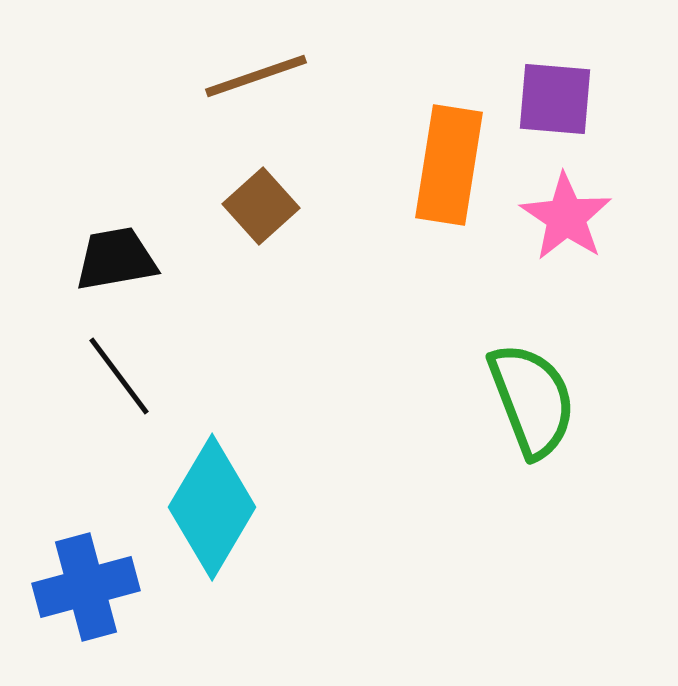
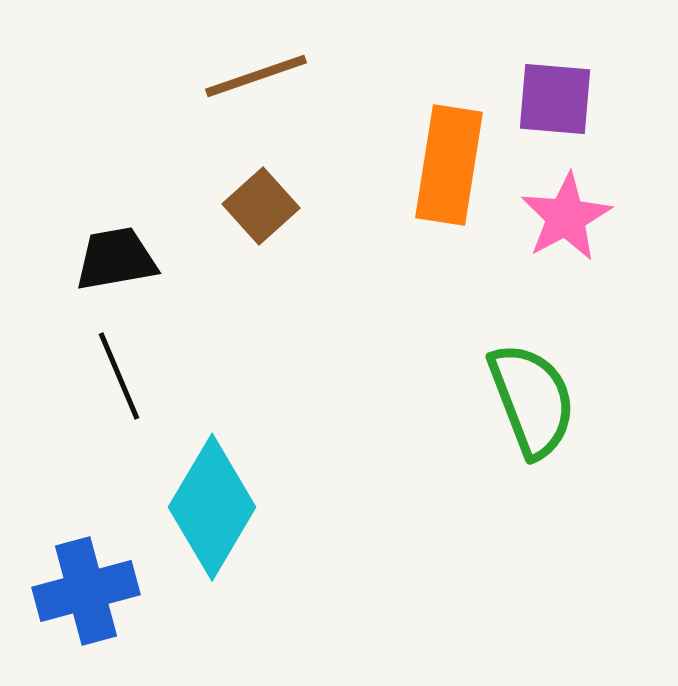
pink star: rotated 10 degrees clockwise
black line: rotated 14 degrees clockwise
blue cross: moved 4 px down
